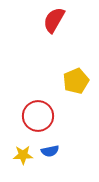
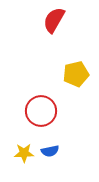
yellow pentagon: moved 7 px up; rotated 10 degrees clockwise
red circle: moved 3 px right, 5 px up
yellow star: moved 1 px right, 2 px up
